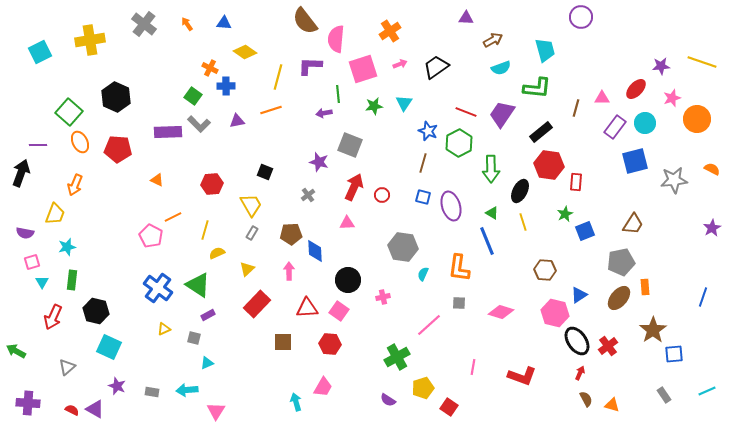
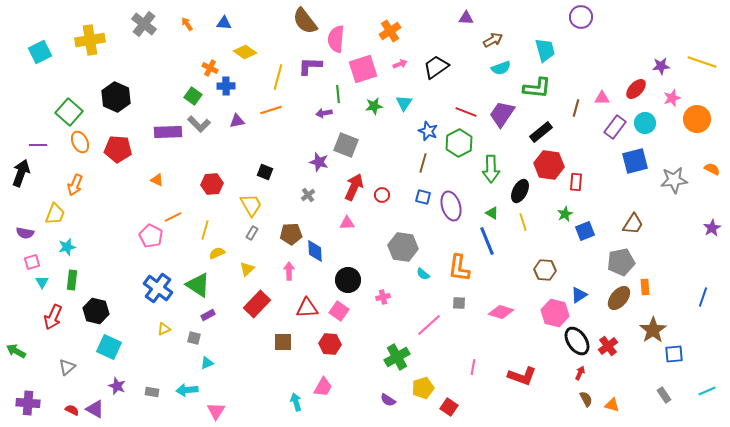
gray square at (350, 145): moved 4 px left
cyan semicircle at (423, 274): rotated 72 degrees counterclockwise
